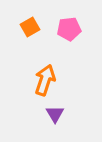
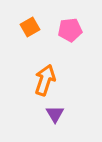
pink pentagon: moved 1 px right, 1 px down
